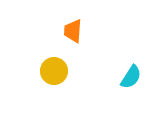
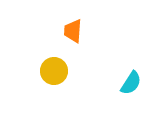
cyan semicircle: moved 6 px down
